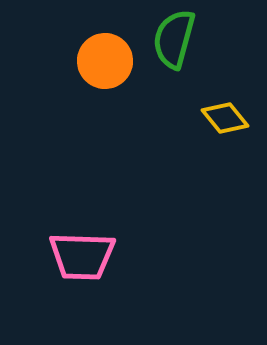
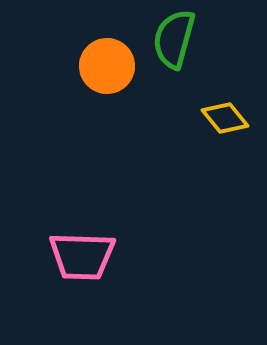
orange circle: moved 2 px right, 5 px down
